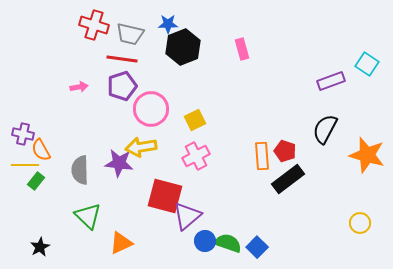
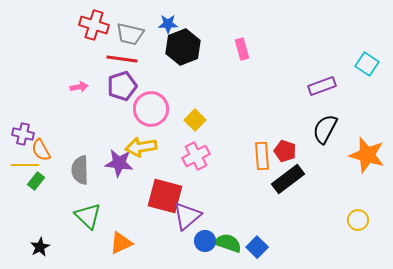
purple rectangle: moved 9 px left, 5 px down
yellow square: rotated 20 degrees counterclockwise
yellow circle: moved 2 px left, 3 px up
